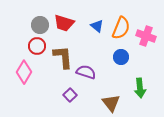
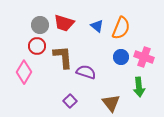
pink cross: moved 2 px left, 21 px down
green arrow: moved 1 px left, 1 px up
purple square: moved 6 px down
